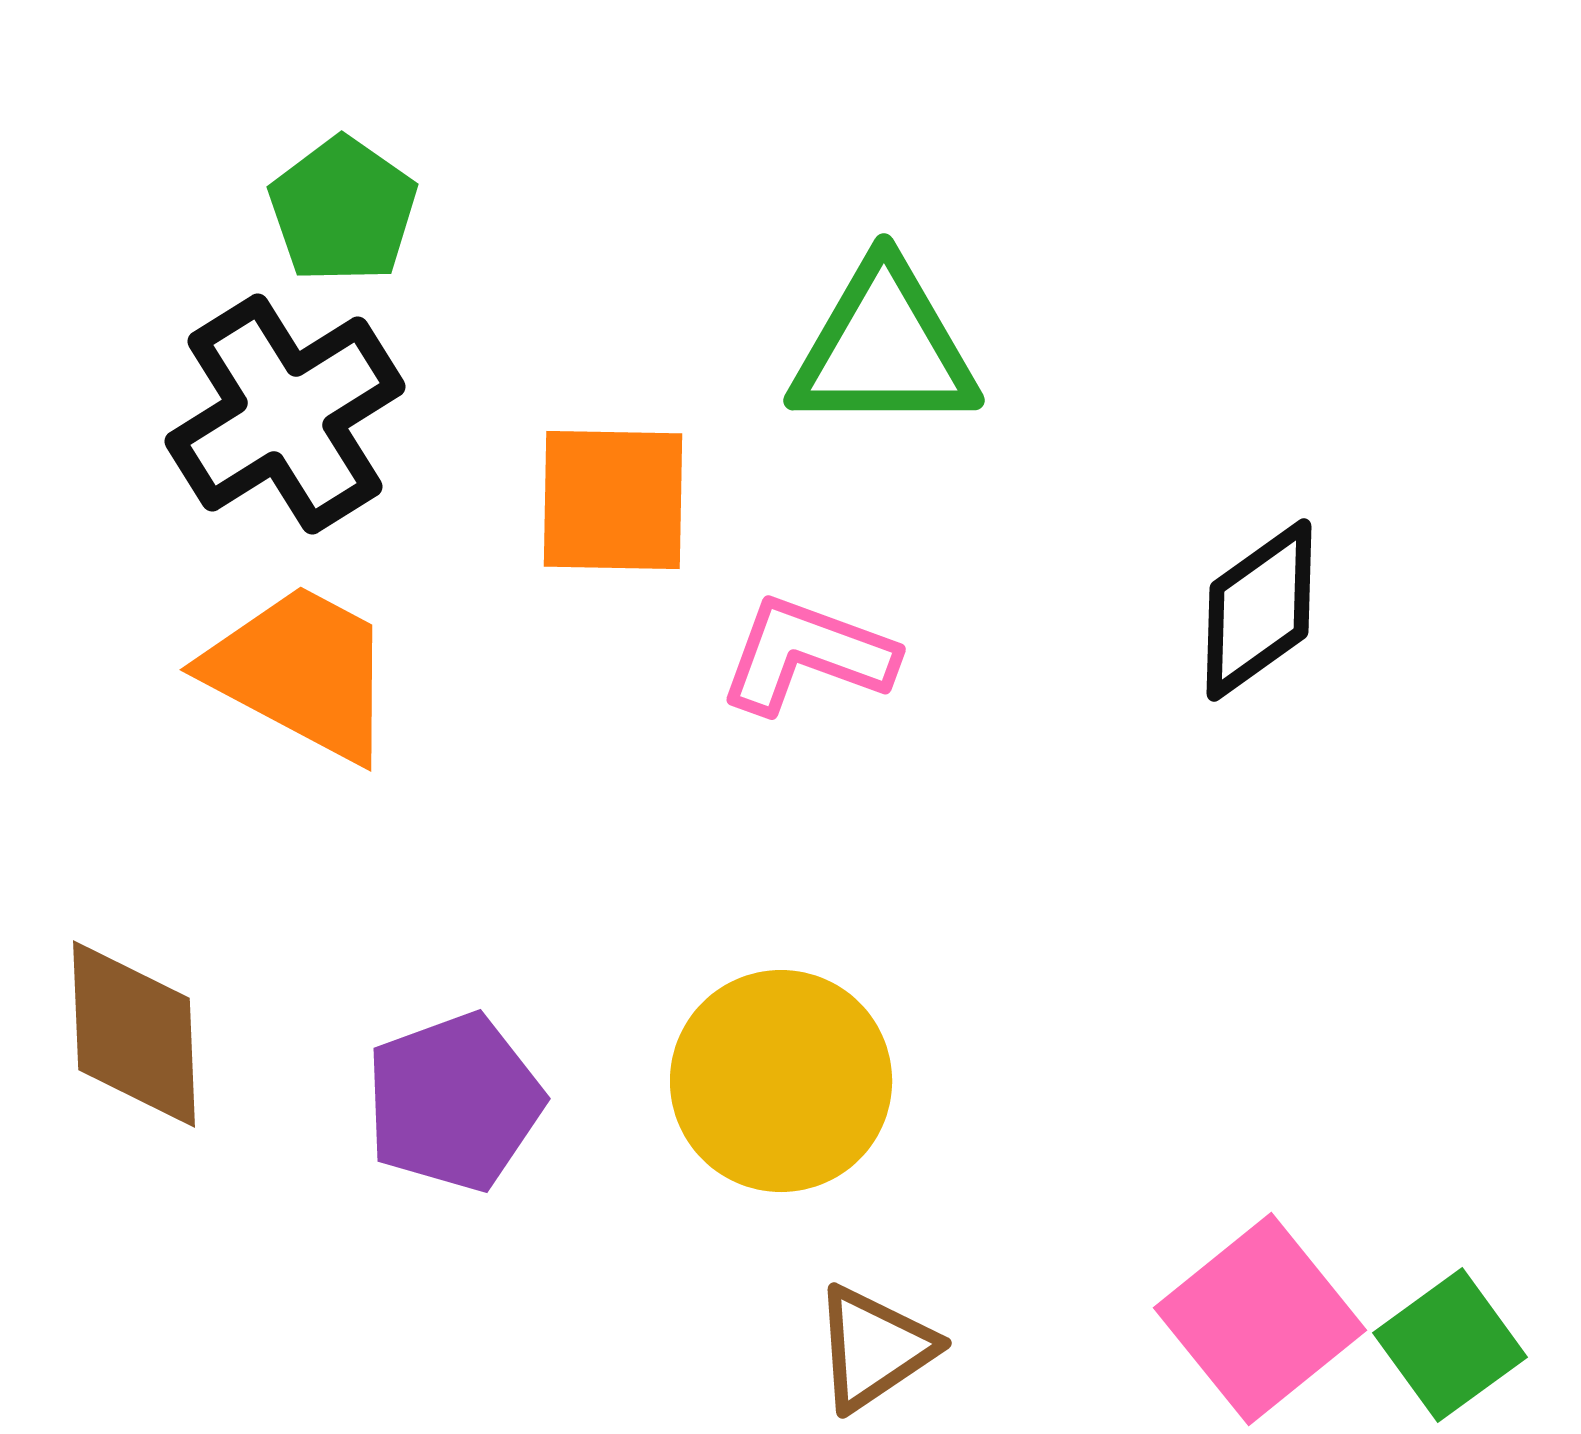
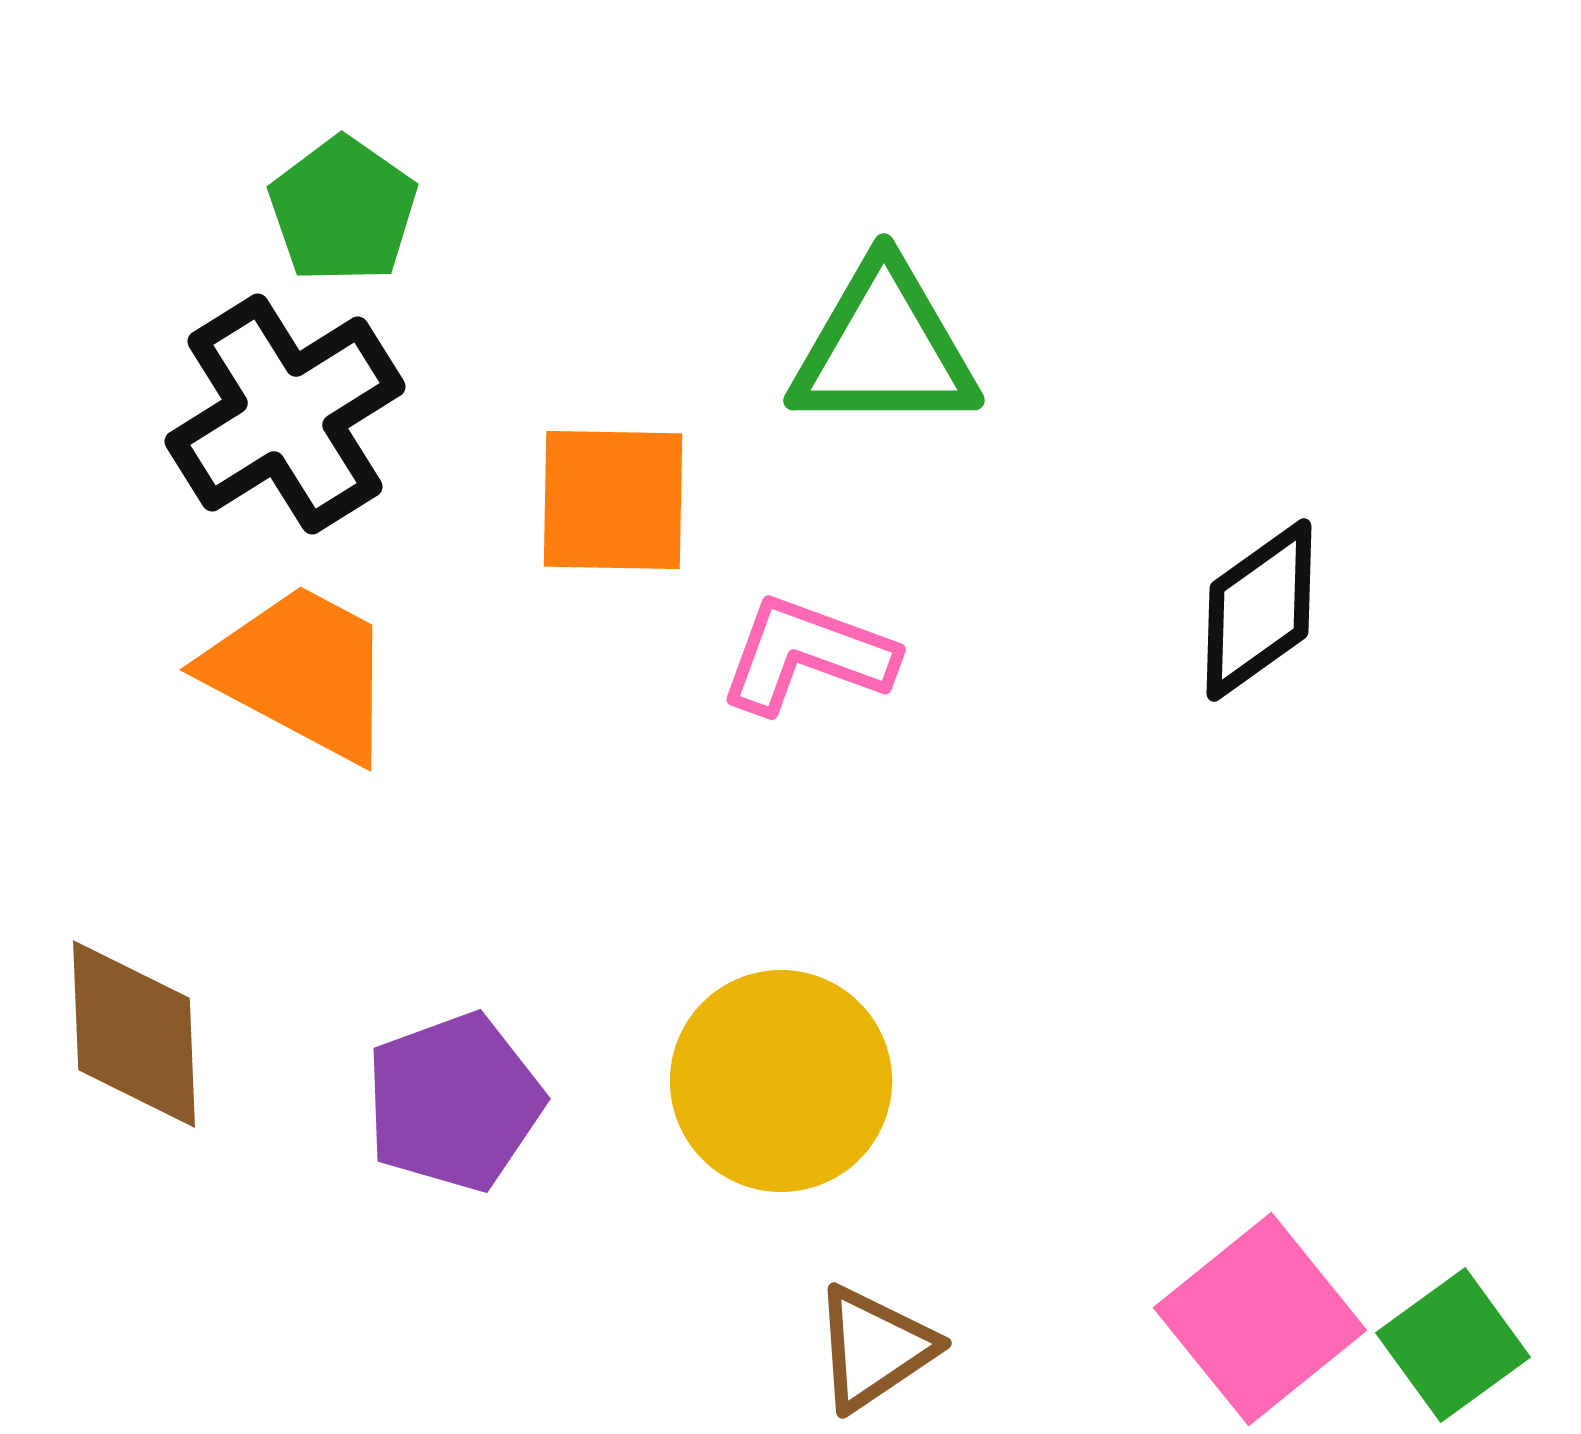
green square: moved 3 px right
